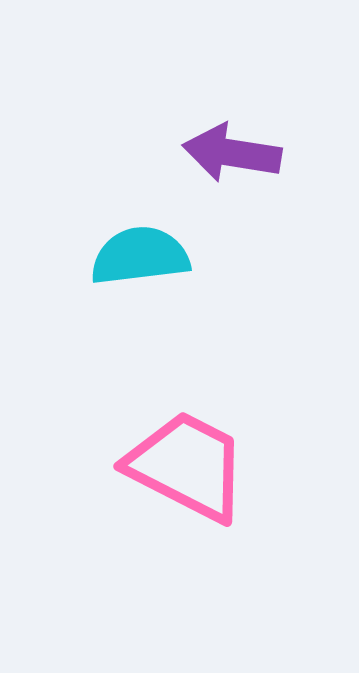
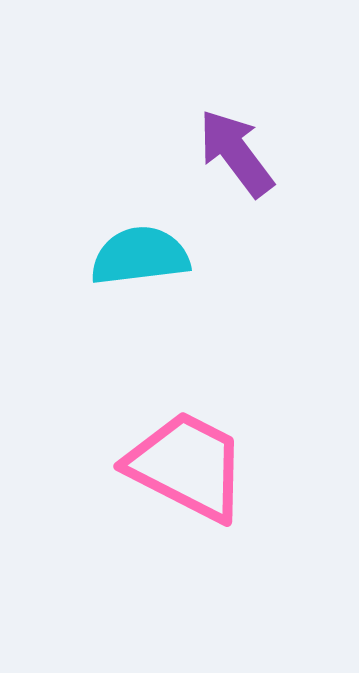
purple arrow: moved 4 px right; rotated 44 degrees clockwise
